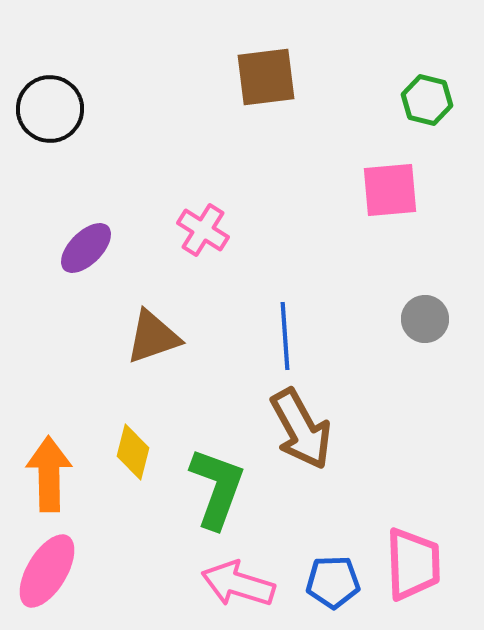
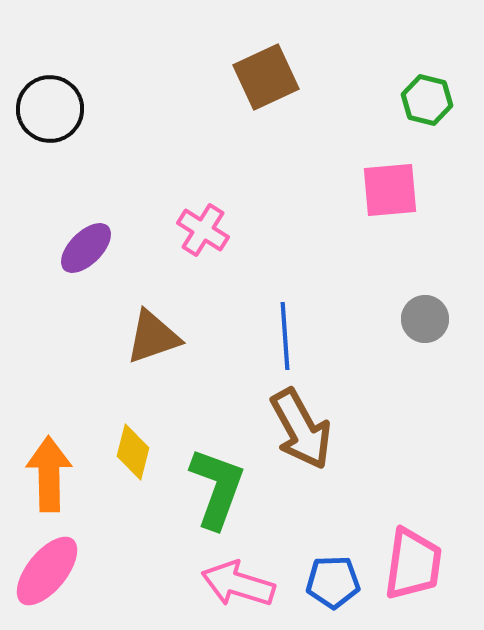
brown square: rotated 18 degrees counterclockwise
pink trapezoid: rotated 10 degrees clockwise
pink ellipse: rotated 8 degrees clockwise
